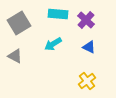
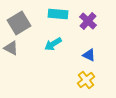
purple cross: moved 2 px right, 1 px down
blue triangle: moved 8 px down
gray triangle: moved 4 px left, 8 px up
yellow cross: moved 1 px left, 1 px up
